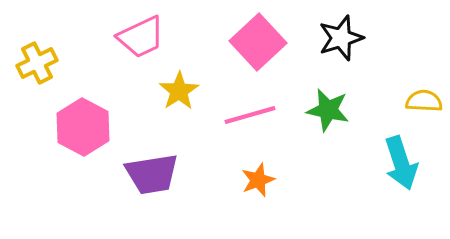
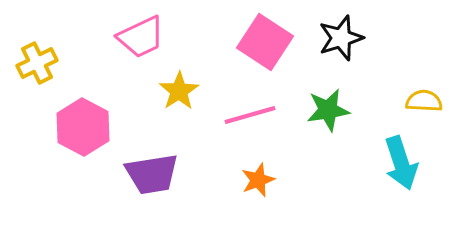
pink square: moved 7 px right; rotated 14 degrees counterclockwise
green star: rotated 21 degrees counterclockwise
